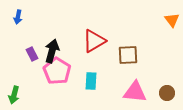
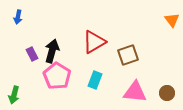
red triangle: moved 1 px down
brown square: rotated 15 degrees counterclockwise
pink pentagon: moved 5 px down
cyan rectangle: moved 4 px right, 1 px up; rotated 18 degrees clockwise
